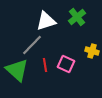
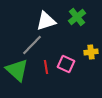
yellow cross: moved 1 px left, 1 px down; rotated 24 degrees counterclockwise
red line: moved 1 px right, 2 px down
